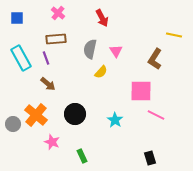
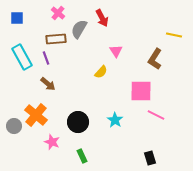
gray semicircle: moved 11 px left, 20 px up; rotated 18 degrees clockwise
cyan rectangle: moved 1 px right, 1 px up
black circle: moved 3 px right, 8 px down
gray circle: moved 1 px right, 2 px down
